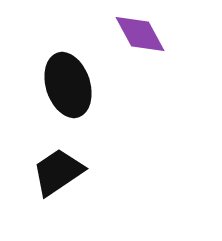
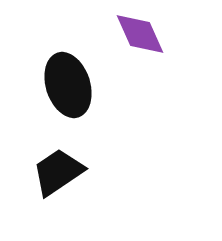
purple diamond: rotated 4 degrees clockwise
